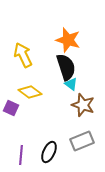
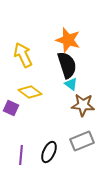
black semicircle: moved 1 px right, 2 px up
brown star: rotated 15 degrees counterclockwise
